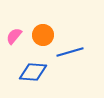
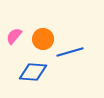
orange circle: moved 4 px down
